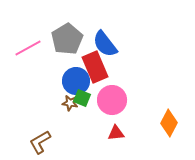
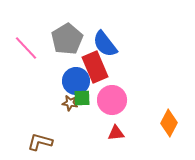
pink line: moved 2 px left; rotated 76 degrees clockwise
green square: rotated 24 degrees counterclockwise
brown L-shape: rotated 45 degrees clockwise
